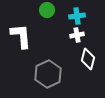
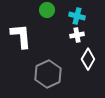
cyan cross: rotated 21 degrees clockwise
white diamond: rotated 15 degrees clockwise
